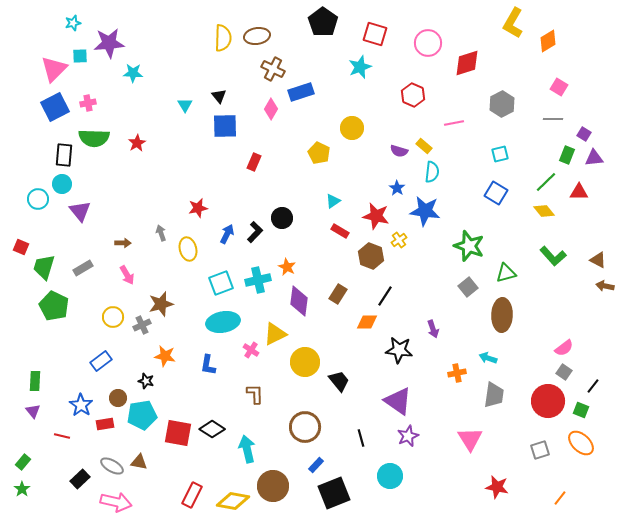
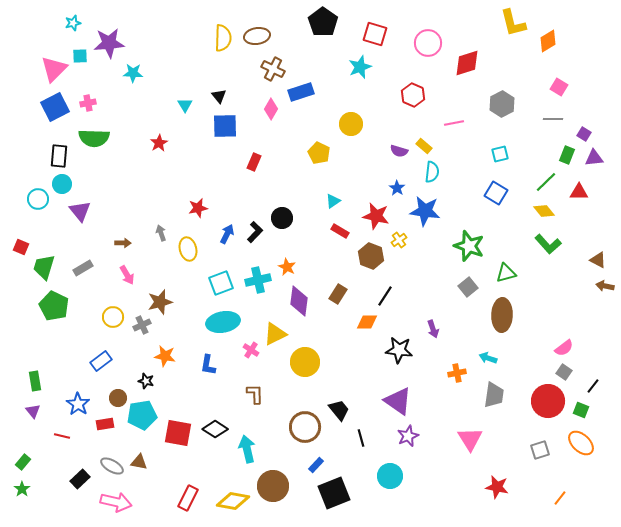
yellow L-shape at (513, 23): rotated 44 degrees counterclockwise
yellow circle at (352, 128): moved 1 px left, 4 px up
red star at (137, 143): moved 22 px right
black rectangle at (64, 155): moved 5 px left, 1 px down
green L-shape at (553, 256): moved 5 px left, 12 px up
brown star at (161, 304): moved 1 px left, 2 px up
green rectangle at (35, 381): rotated 12 degrees counterclockwise
black trapezoid at (339, 381): moved 29 px down
blue star at (81, 405): moved 3 px left, 1 px up
black diamond at (212, 429): moved 3 px right
red rectangle at (192, 495): moved 4 px left, 3 px down
